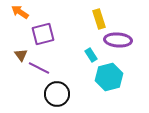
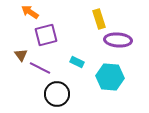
orange arrow: moved 10 px right
purple square: moved 3 px right, 1 px down
cyan rectangle: moved 14 px left, 7 px down; rotated 32 degrees counterclockwise
purple line: moved 1 px right
cyan hexagon: moved 1 px right; rotated 20 degrees clockwise
